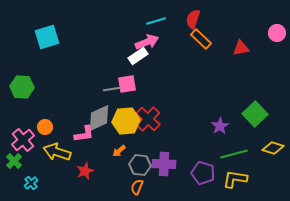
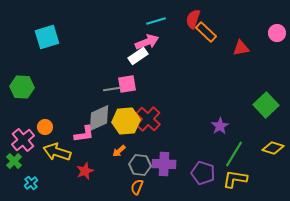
orange rectangle: moved 5 px right, 7 px up
green square: moved 11 px right, 9 px up
green line: rotated 44 degrees counterclockwise
